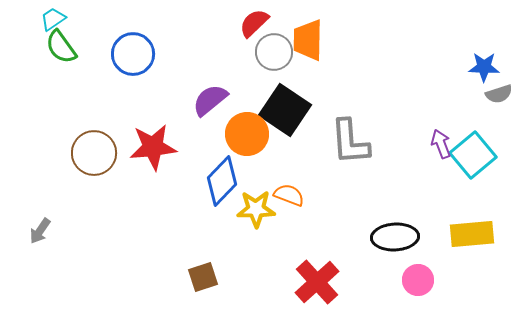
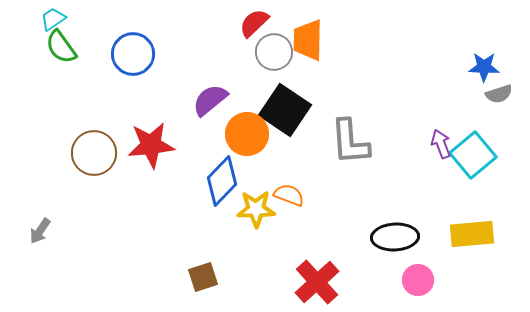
red star: moved 2 px left, 2 px up
